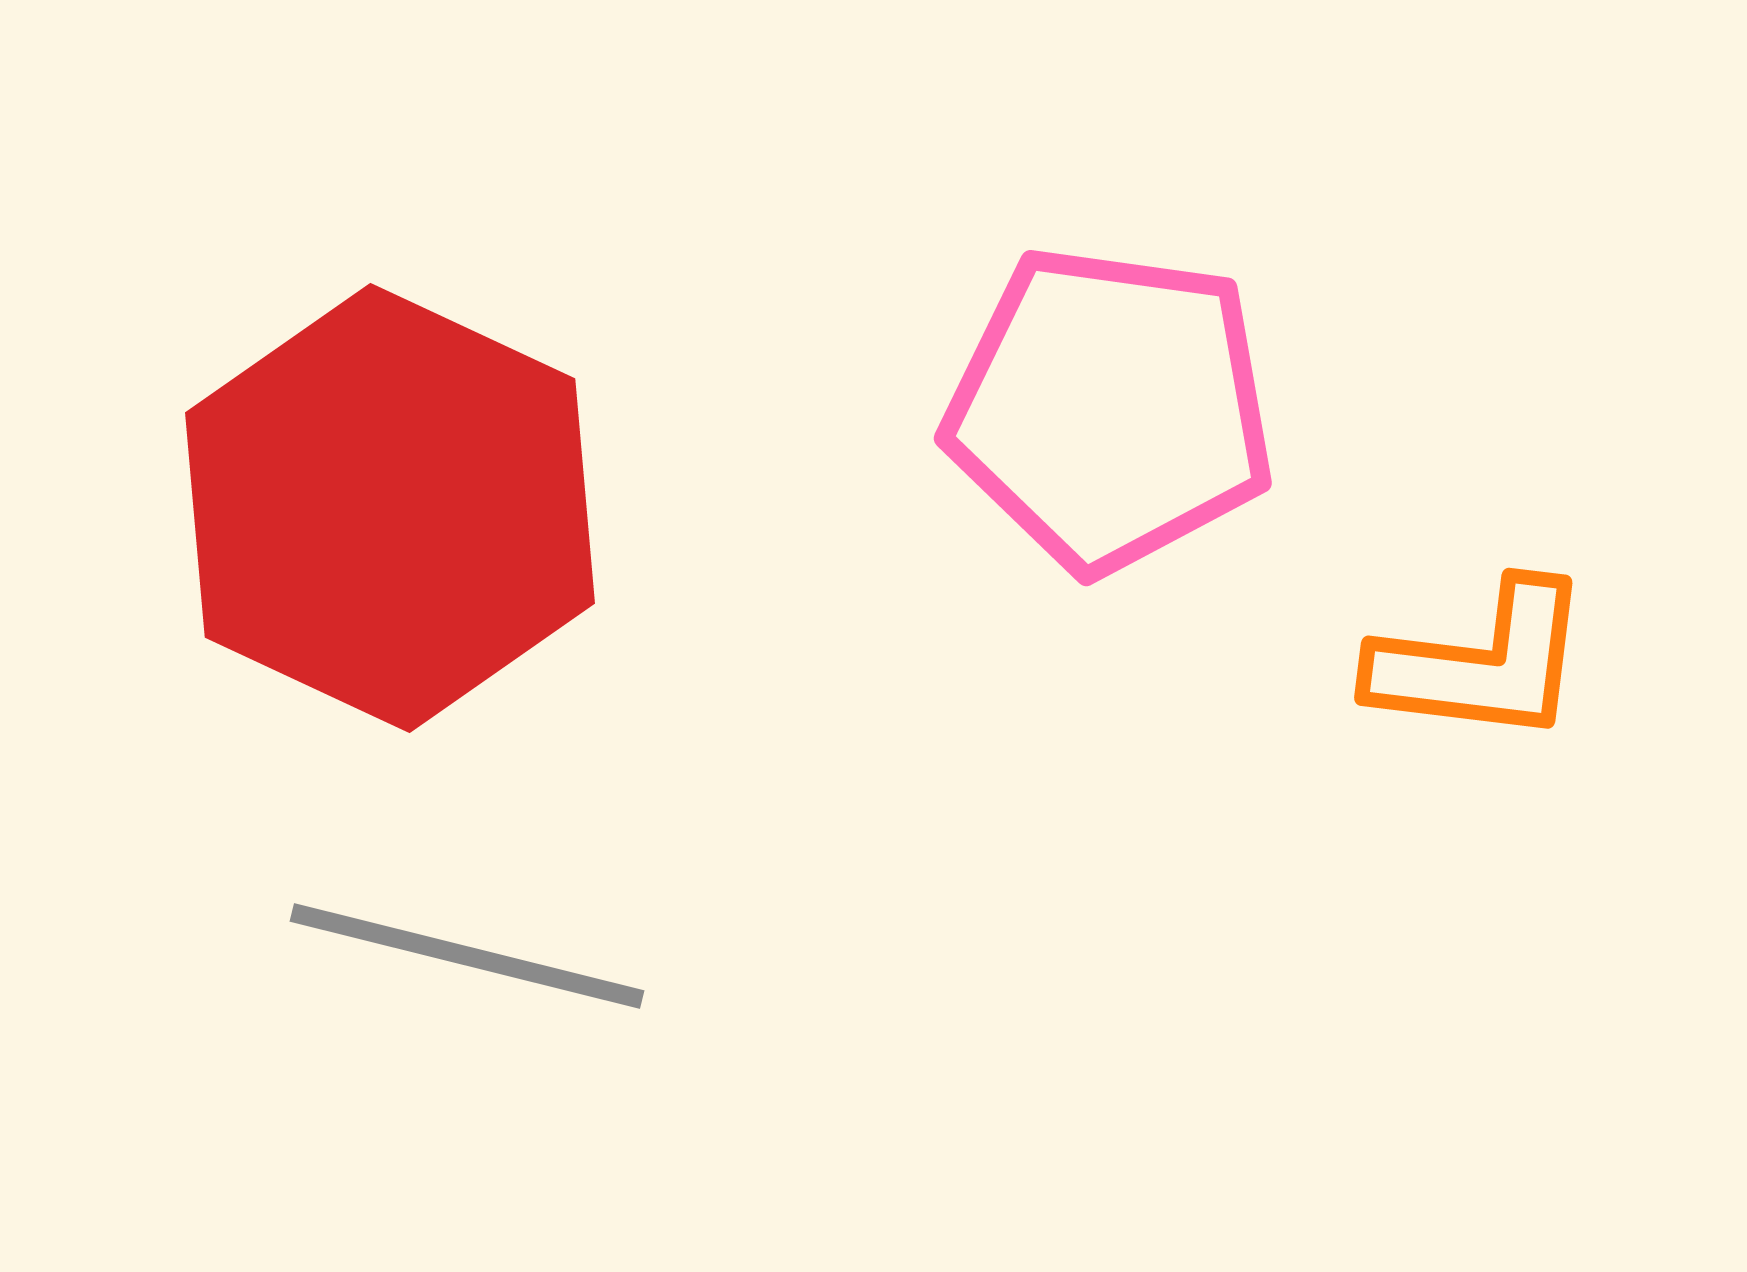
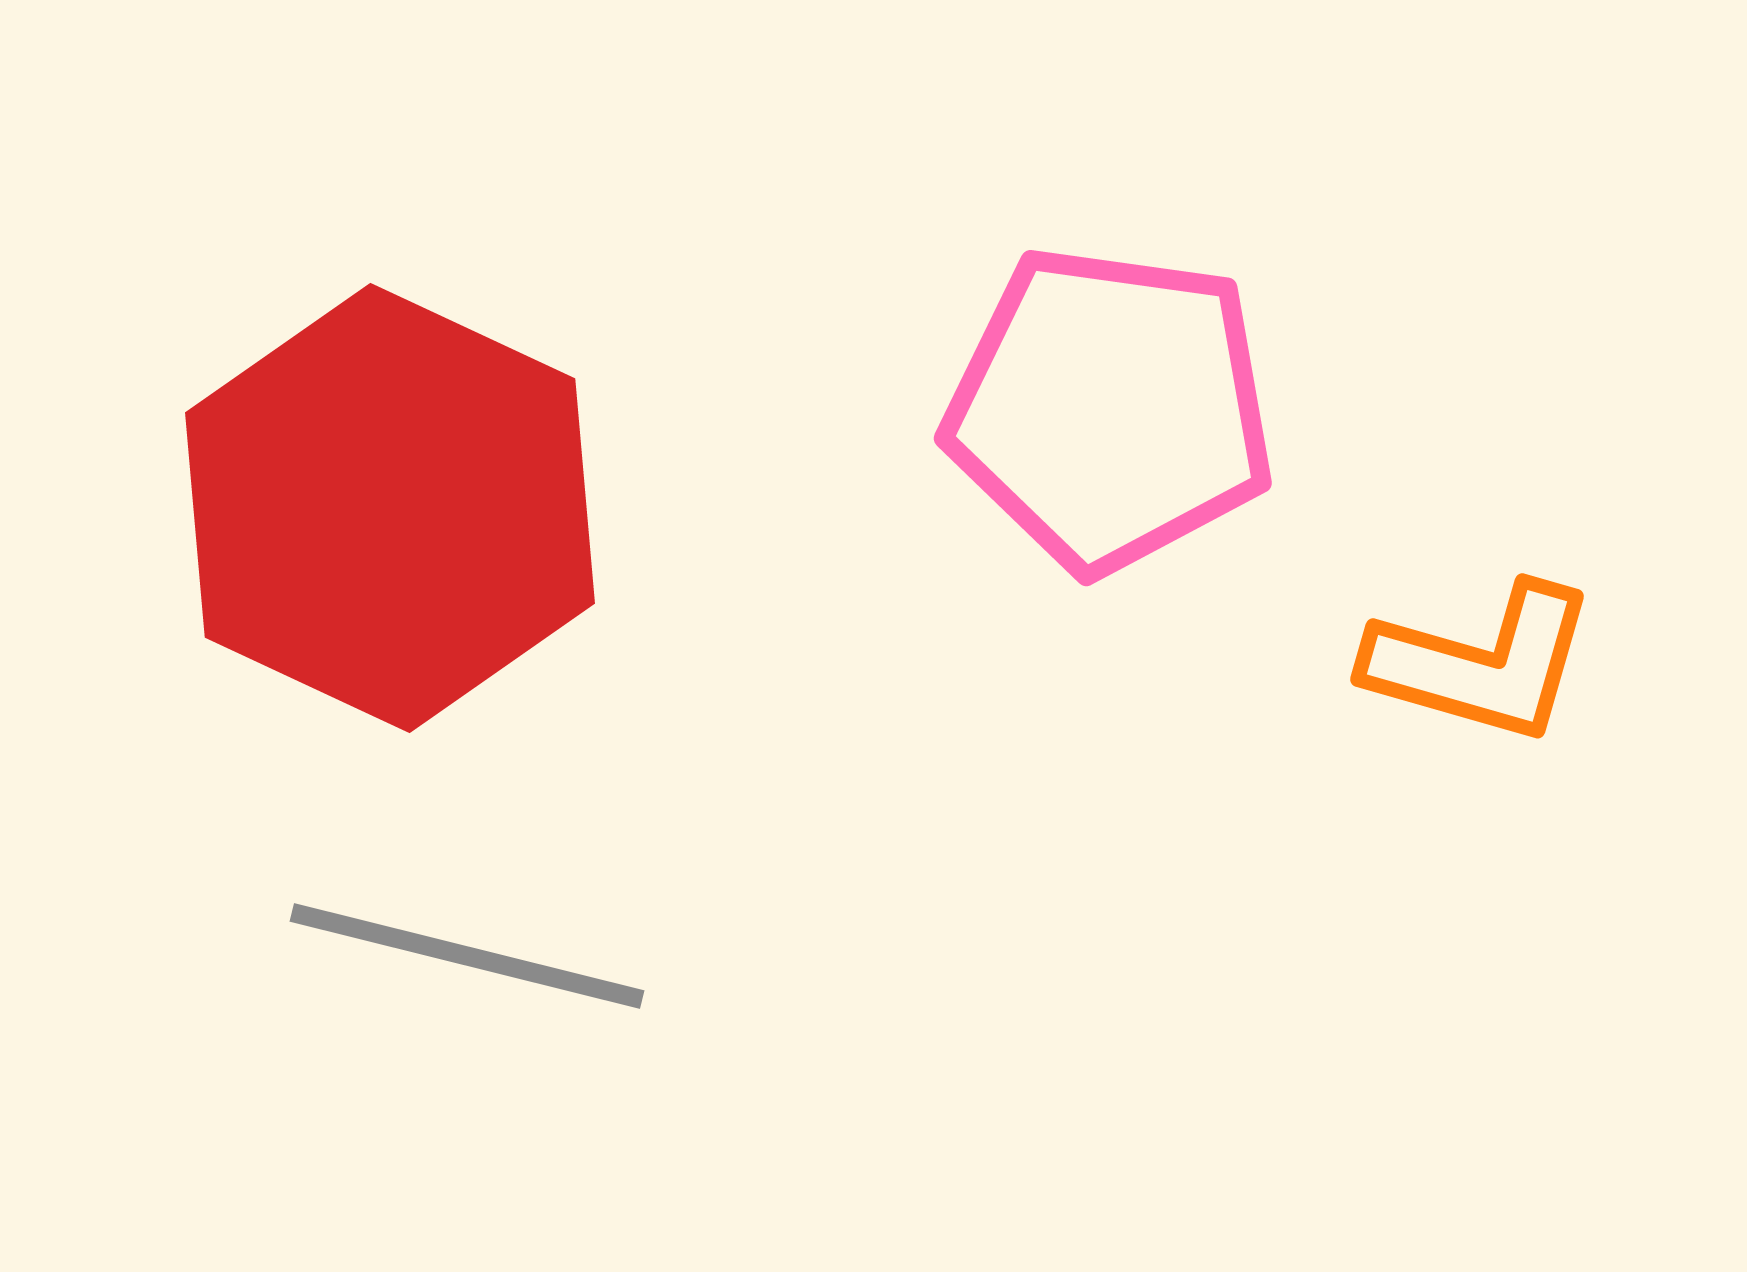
orange L-shape: rotated 9 degrees clockwise
